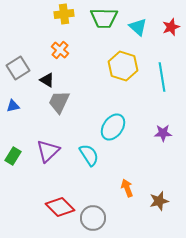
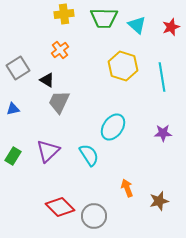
cyan triangle: moved 1 px left, 2 px up
orange cross: rotated 12 degrees clockwise
blue triangle: moved 3 px down
gray circle: moved 1 px right, 2 px up
